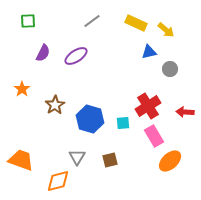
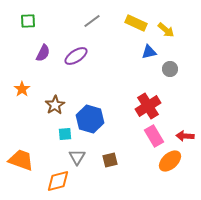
red arrow: moved 24 px down
cyan square: moved 58 px left, 11 px down
